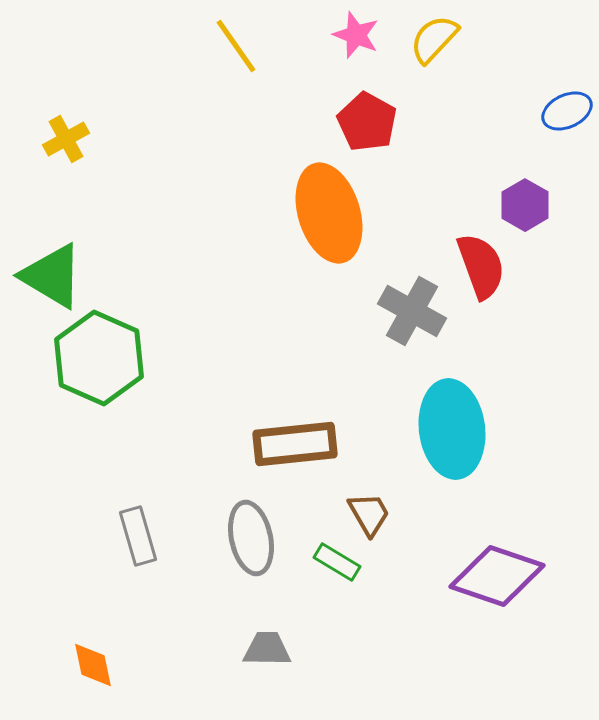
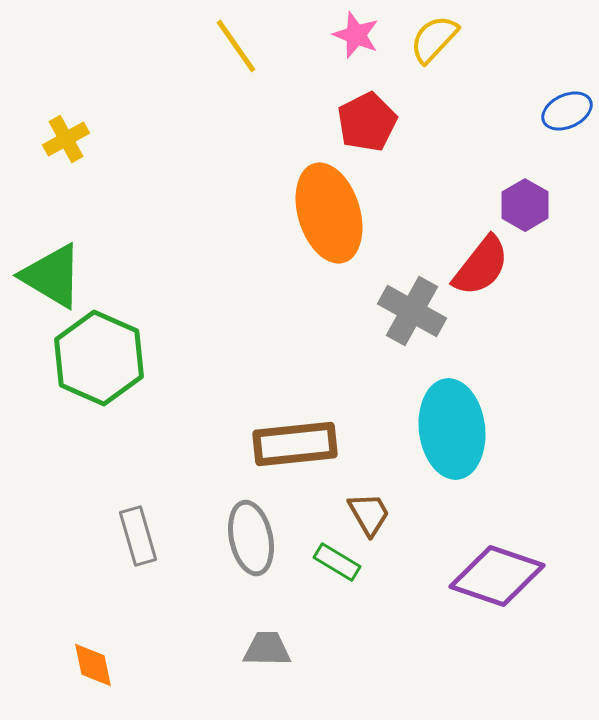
red pentagon: rotated 16 degrees clockwise
red semicircle: rotated 58 degrees clockwise
